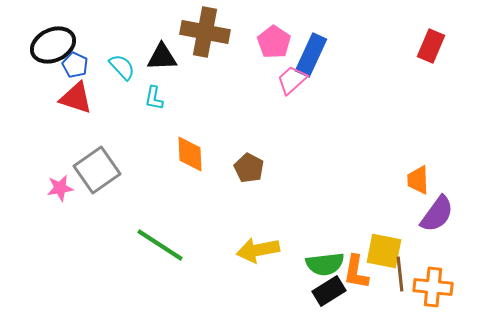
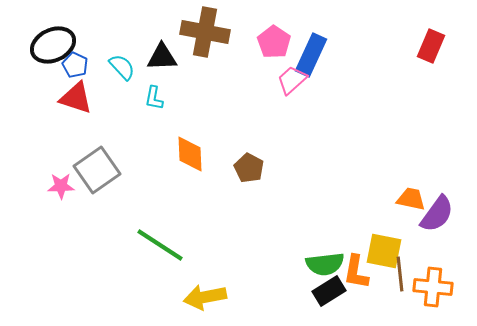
orange trapezoid: moved 7 px left, 19 px down; rotated 104 degrees clockwise
pink star: moved 1 px right, 2 px up; rotated 8 degrees clockwise
yellow arrow: moved 53 px left, 47 px down
